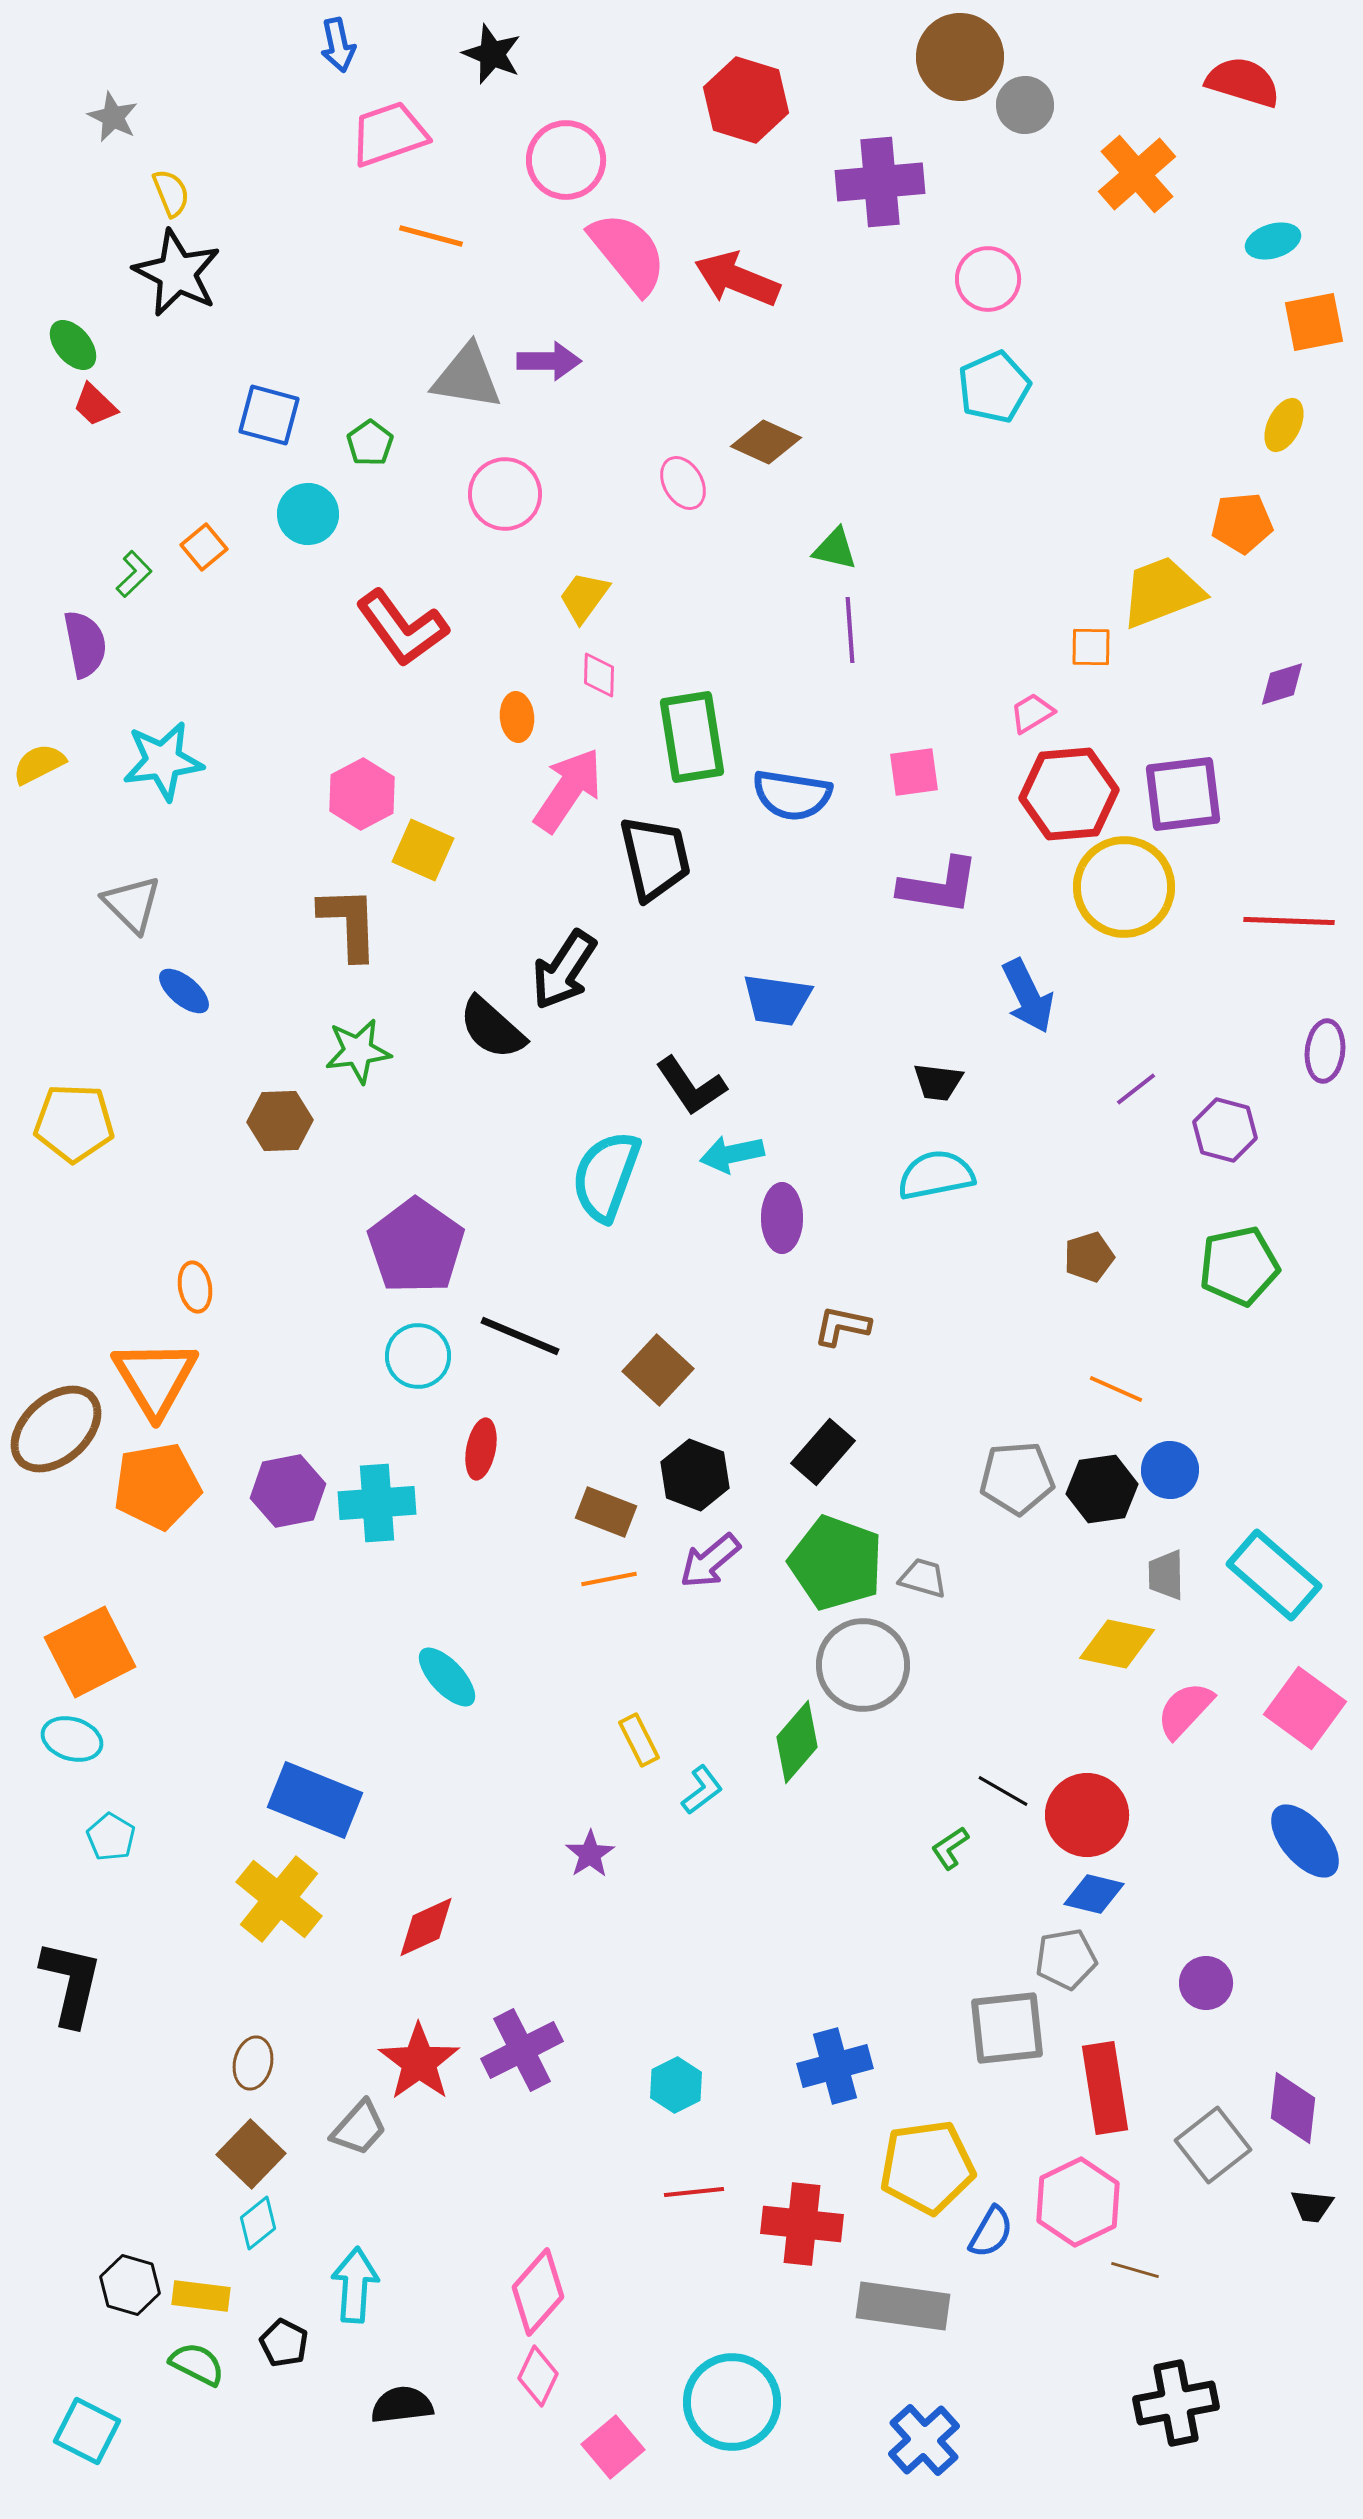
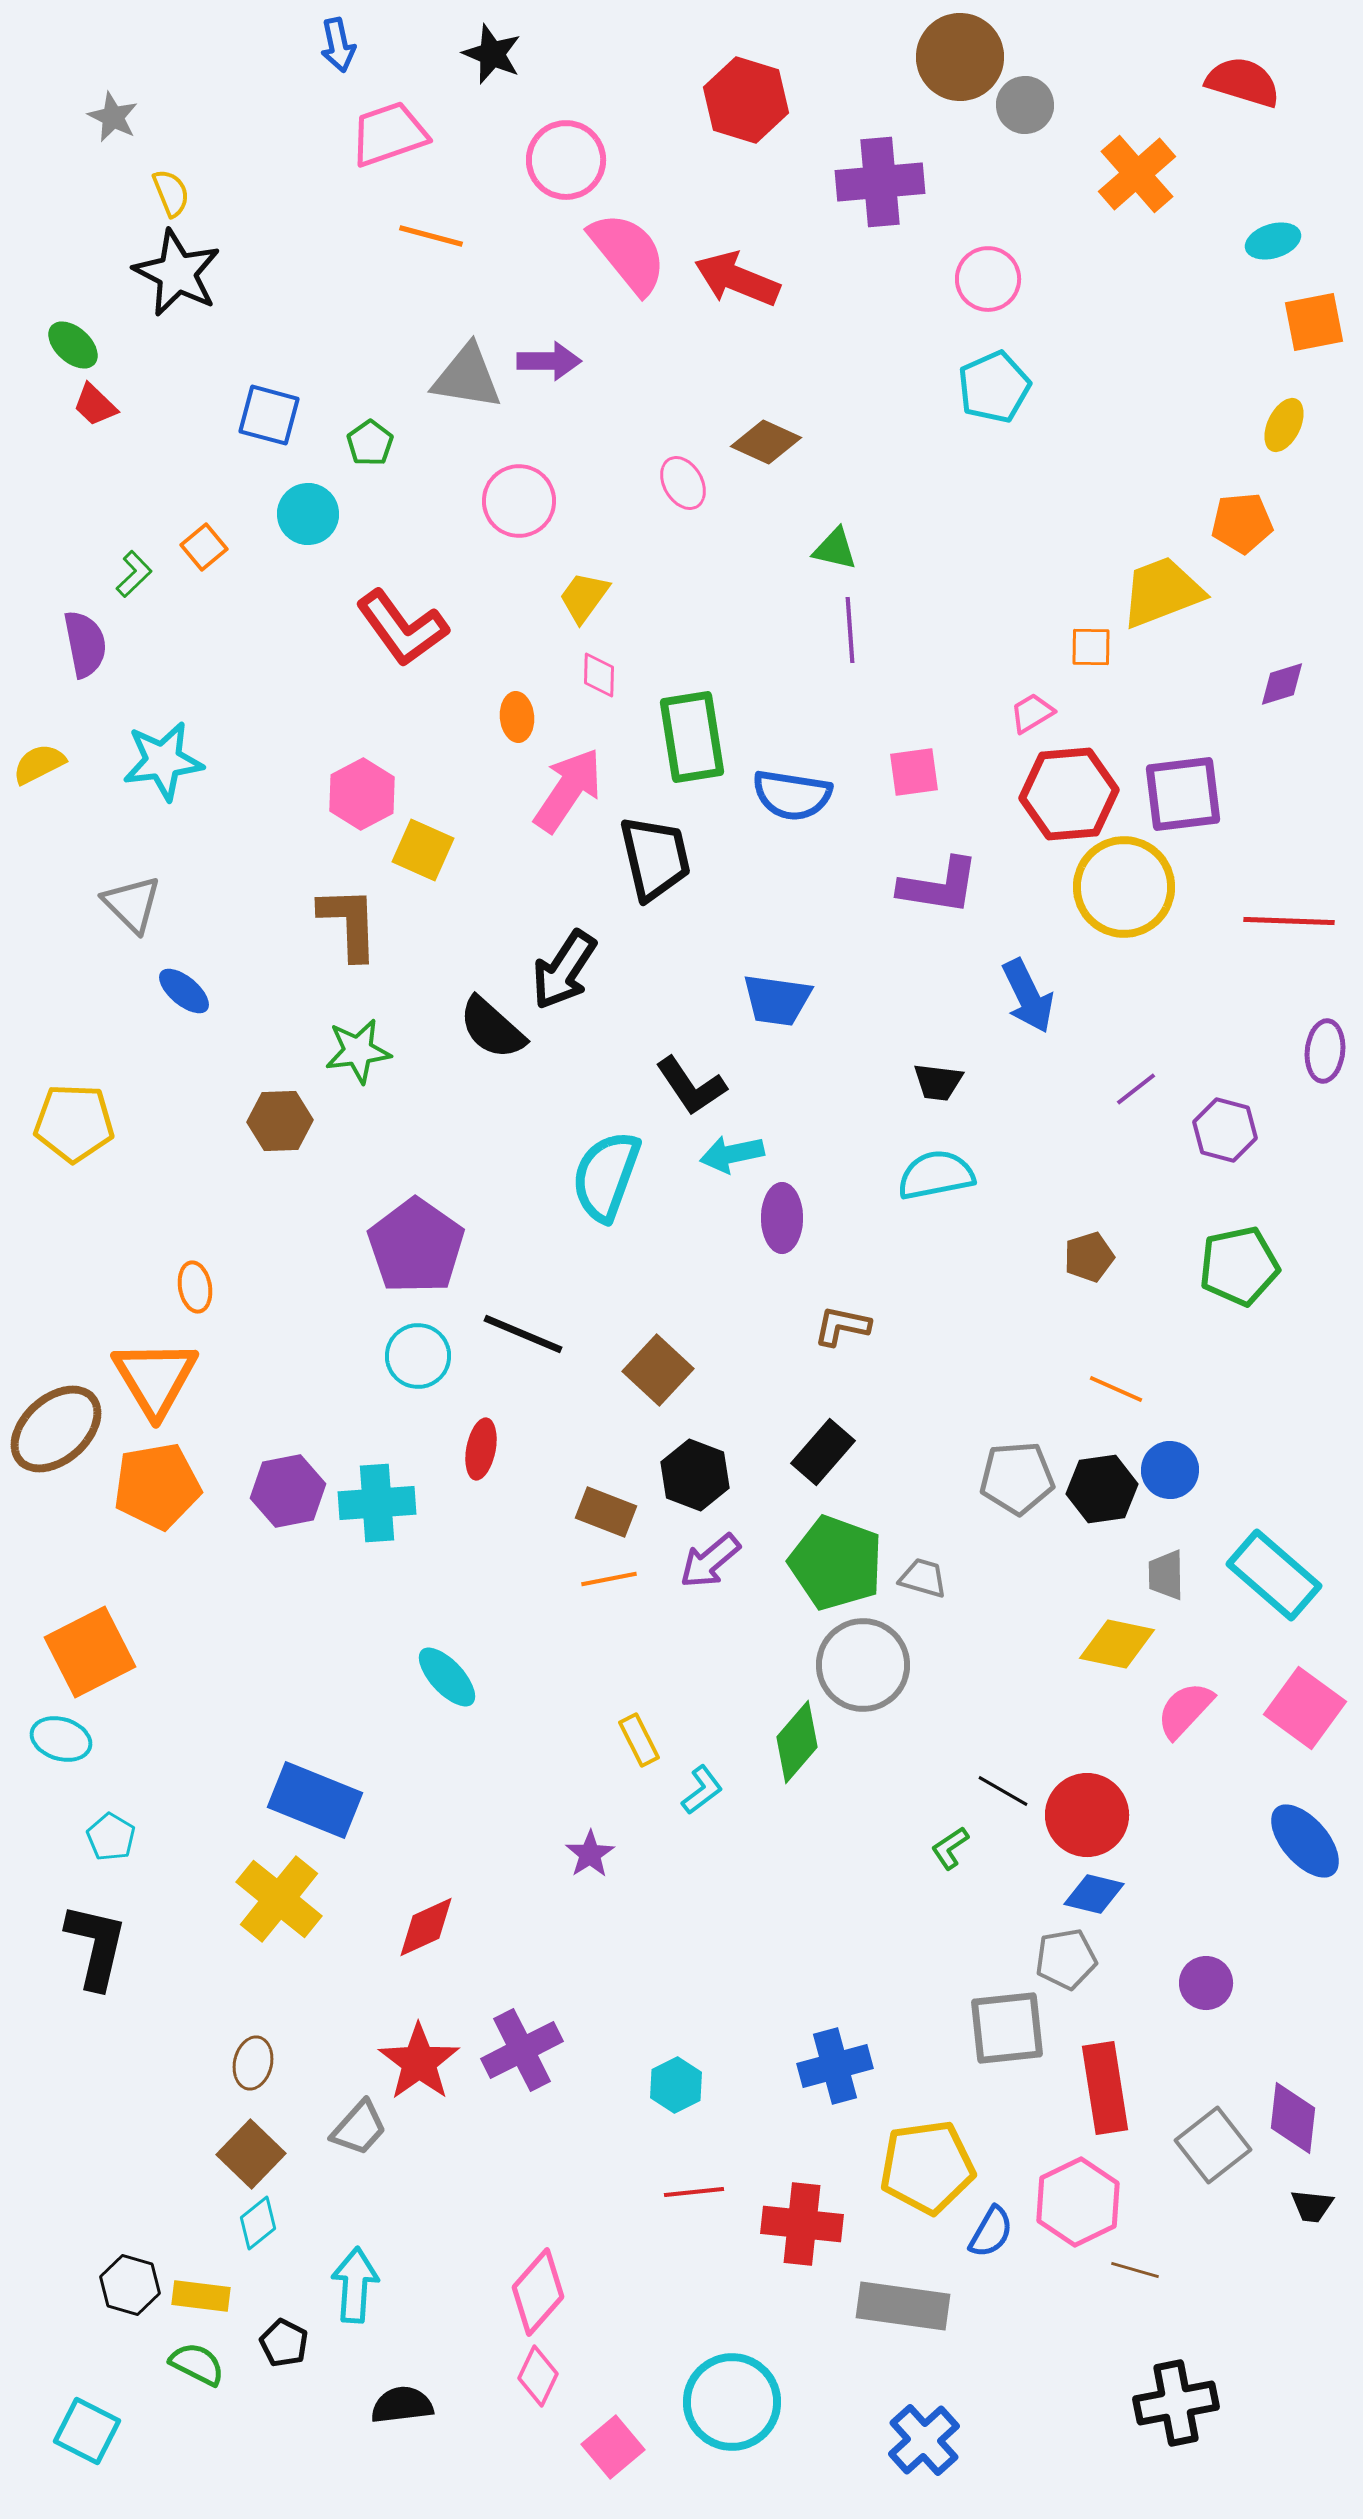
green ellipse at (73, 345): rotated 8 degrees counterclockwise
pink circle at (505, 494): moved 14 px right, 7 px down
black line at (520, 1336): moved 3 px right, 2 px up
cyan ellipse at (72, 1739): moved 11 px left
black L-shape at (71, 1983): moved 25 px right, 37 px up
purple diamond at (1293, 2108): moved 10 px down
